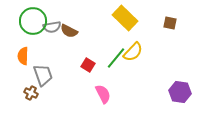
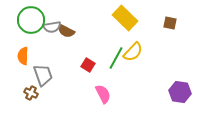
green circle: moved 2 px left, 1 px up
brown semicircle: moved 3 px left
green line: rotated 10 degrees counterclockwise
